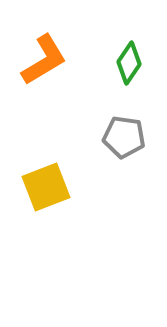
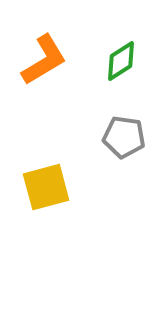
green diamond: moved 8 px left, 2 px up; rotated 24 degrees clockwise
yellow square: rotated 6 degrees clockwise
